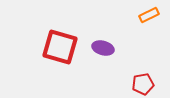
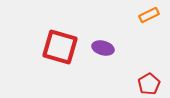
red pentagon: moved 6 px right; rotated 20 degrees counterclockwise
